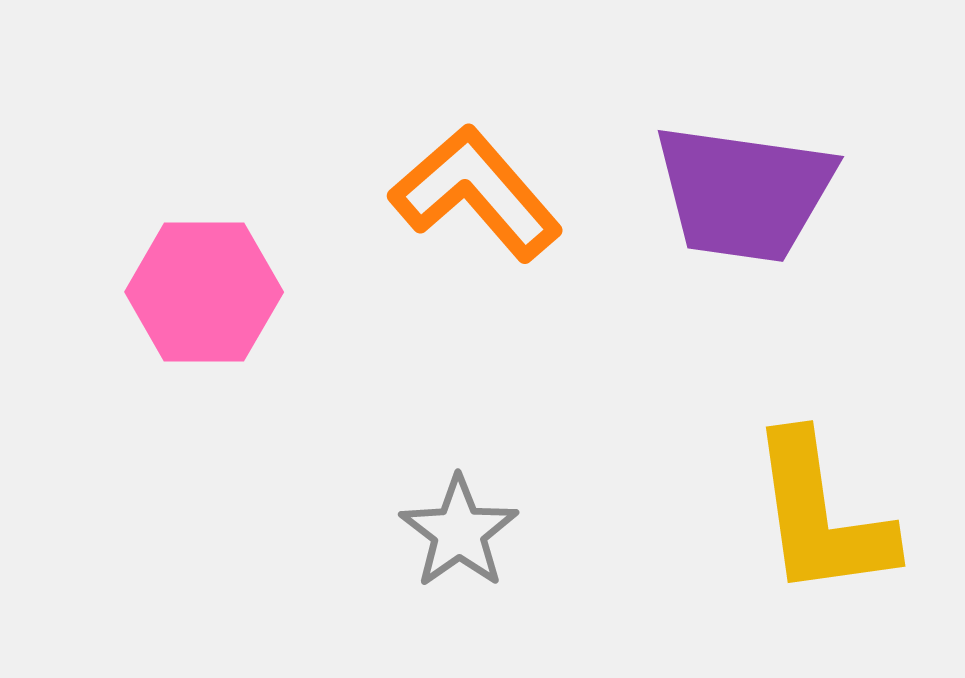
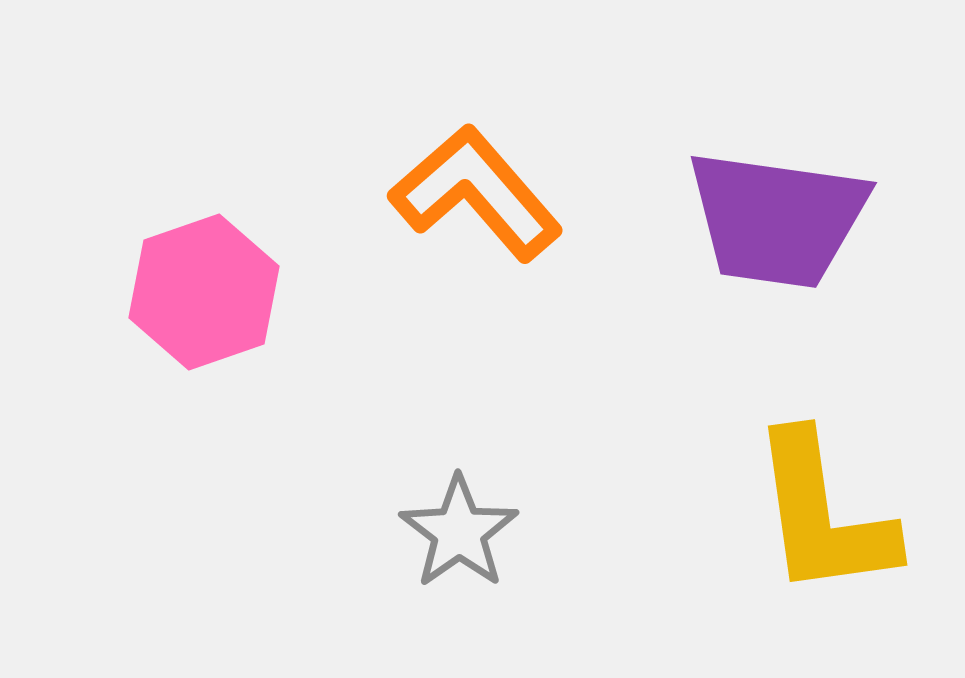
purple trapezoid: moved 33 px right, 26 px down
pink hexagon: rotated 19 degrees counterclockwise
yellow L-shape: moved 2 px right, 1 px up
